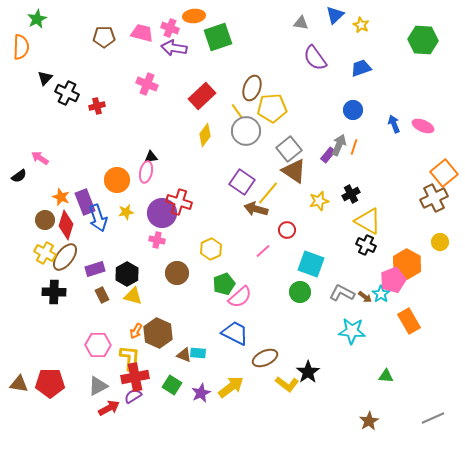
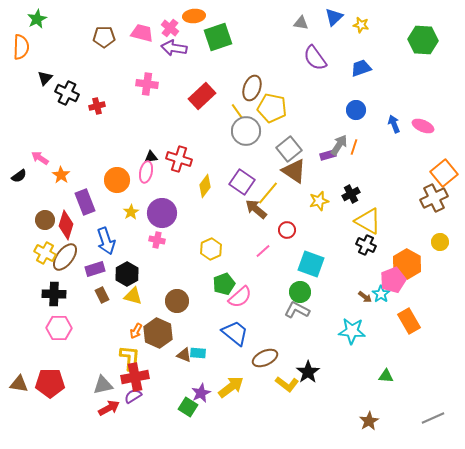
blue triangle at (335, 15): moved 1 px left, 2 px down
yellow star at (361, 25): rotated 14 degrees counterclockwise
pink cross at (170, 28): rotated 18 degrees clockwise
pink cross at (147, 84): rotated 15 degrees counterclockwise
yellow pentagon at (272, 108): rotated 16 degrees clockwise
blue circle at (353, 110): moved 3 px right
yellow diamond at (205, 135): moved 51 px down
gray arrow at (339, 145): rotated 10 degrees clockwise
purple rectangle at (328, 155): rotated 35 degrees clockwise
orange star at (61, 197): moved 22 px up; rotated 12 degrees clockwise
red cross at (179, 202): moved 43 px up
brown arrow at (256, 209): rotated 25 degrees clockwise
yellow star at (126, 212): moved 5 px right; rotated 21 degrees counterclockwise
blue arrow at (98, 218): moved 8 px right, 23 px down
brown circle at (177, 273): moved 28 px down
black cross at (54, 292): moved 2 px down
gray L-shape at (342, 293): moved 45 px left, 17 px down
blue trapezoid at (235, 333): rotated 12 degrees clockwise
pink hexagon at (98, 345): moved 39 px left, 17 px up
green square at (172, 385): moved 16 px right, 22 px down
gray triangle at (98, 386): moved 5 px right, 1 px up; rotated 15 degrees clockwise
